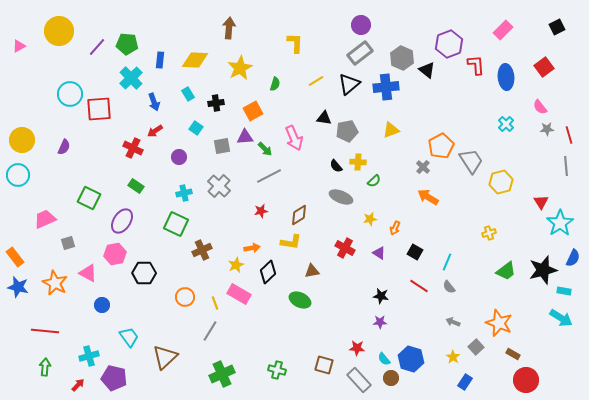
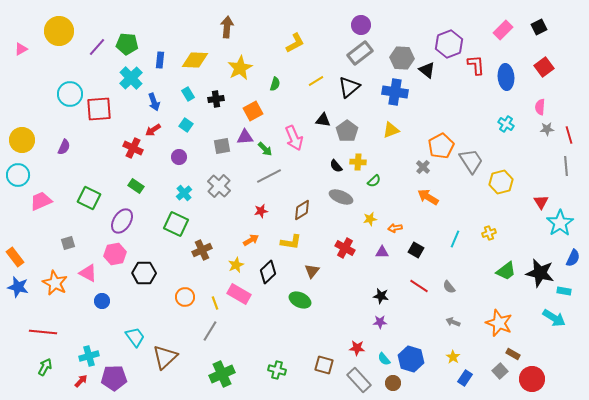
black square at (557, 27): moved 18 px left
brown arrow at (229, 28): moved 2 px left, 1 px up
yellow L-shape at (295, 43): rotated 60 degrees clockwise
pink triangle at (19, 46): moved 2 px right, 3 px down
gray hexagon at (402, 58): rotated 20 degrees counterclockwise
black triangle at (349, 84): moved 3 px down
blue cross at (386, 87): moved 9 px right, 5 px down; rotated 15 degrees clockwise
black cross at (216, 103): moved 4 px up
pink semicircle at (540, 107): rotated 42 degrees clockwise
black triangle at (324, 118): moved 1 px left, 2 px down
cyan cross at (506, 124): rotated 14 degrees counterclockwise
cyan square at (196, 128): moved 10 px left, 3 px up
red arrow at (155, 131): moved 2 px left, 1 px up
gray pentagon at (347, 131): rotated 25 degrees counterclockwise
cyan cross at (184, 193): rotated 28 degrees counterclockwise
brown diamond at (299, 215): moved 3 px right, 5 px up
pink trapezoid at (45, 219): moved 4 px left, 18 px up
orange arrow at (395, 228): rotated 56 degrees clockwise
orange arrow at (252, 248): moved 1 px left, 8 px up; rotated 21 degrees counterclockwise
black square at (415, 252): moved 1 px right, 2 px up
purple triangle at (379, 253): moved 3 px right, 1 px up; rotated 32 degrees counterclockwise
cyan line at (447, 262): moved 8 px right, 23 px up
black star at (543, 270): moved 3 px left, 3 px down; rotated 28 degrees clockwise
brown triangle at (312, 271): rotated 42 degrees counterclockwise
blue circle at (102, 305): moved 4 px up
cyan arrow at (561, 318): moved 7 px left
red line at (45, 331): moved 2 px left, 1 px down
cyan trapezoid at (129, 337): moved 6 px right
gray square at (476, 347): moved 24 px right, 24 px down
green arrow at (45, 367): rotated 24 degrees clockwise
purple pentagon at (114, 378): rotated 15 degrees counterclockwise
brown circle at (391, 378): moved 2 px right, 5 px down
red circle at (526, 380): moved 6 px right, 1 px up
blue rectangle at (465, 382): moved 4 px up
red arrow at (78, 385): moved 3 px right, 4 px up
